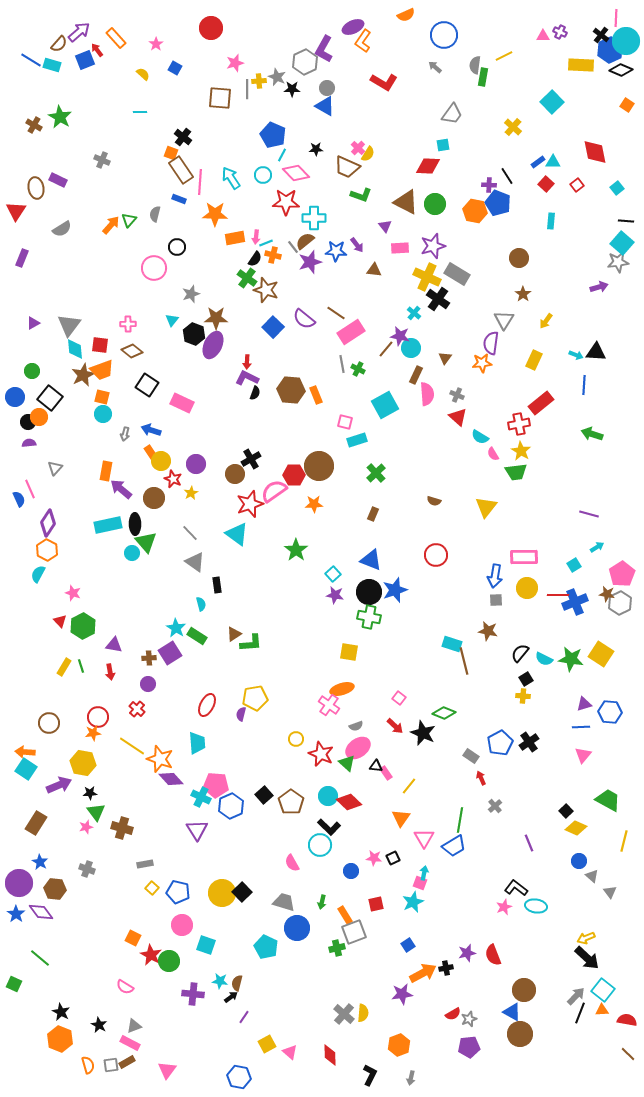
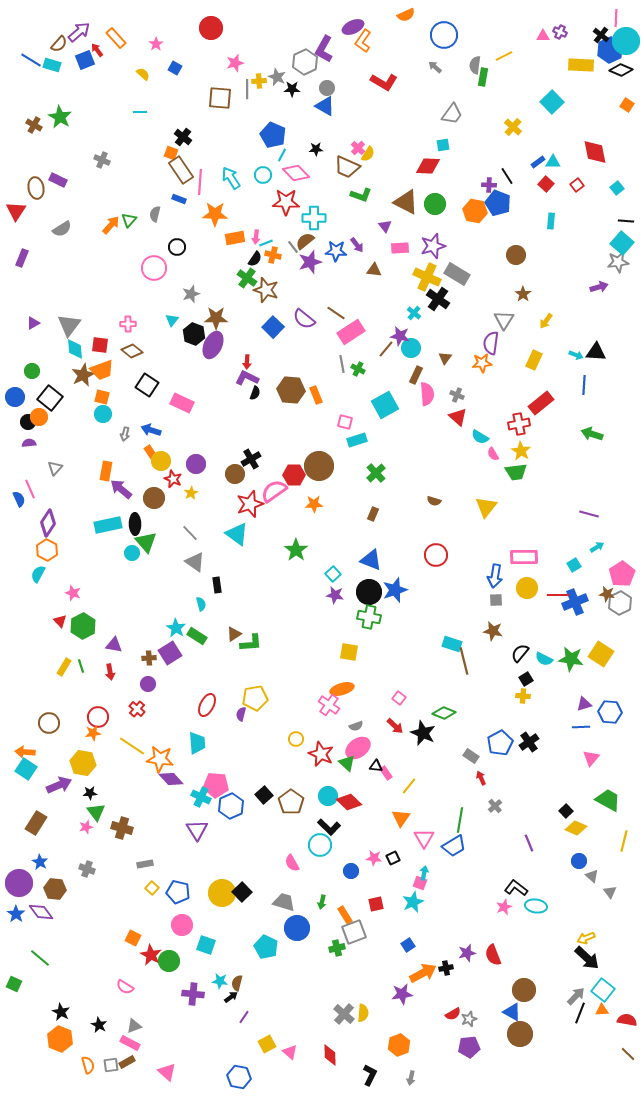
brown circle at (519, 258): moved 3 px left, 3 px up
brown star at (488, 631): moved 5 px right
pink triangle at (583, 755): moved 8 px right, 3 px down
orange star at (160, 759): rotated 12 degrees counterclockwise
pink triangle at (167, 1070): moved 2 px down; rotated 24 degrees counterclockwise
